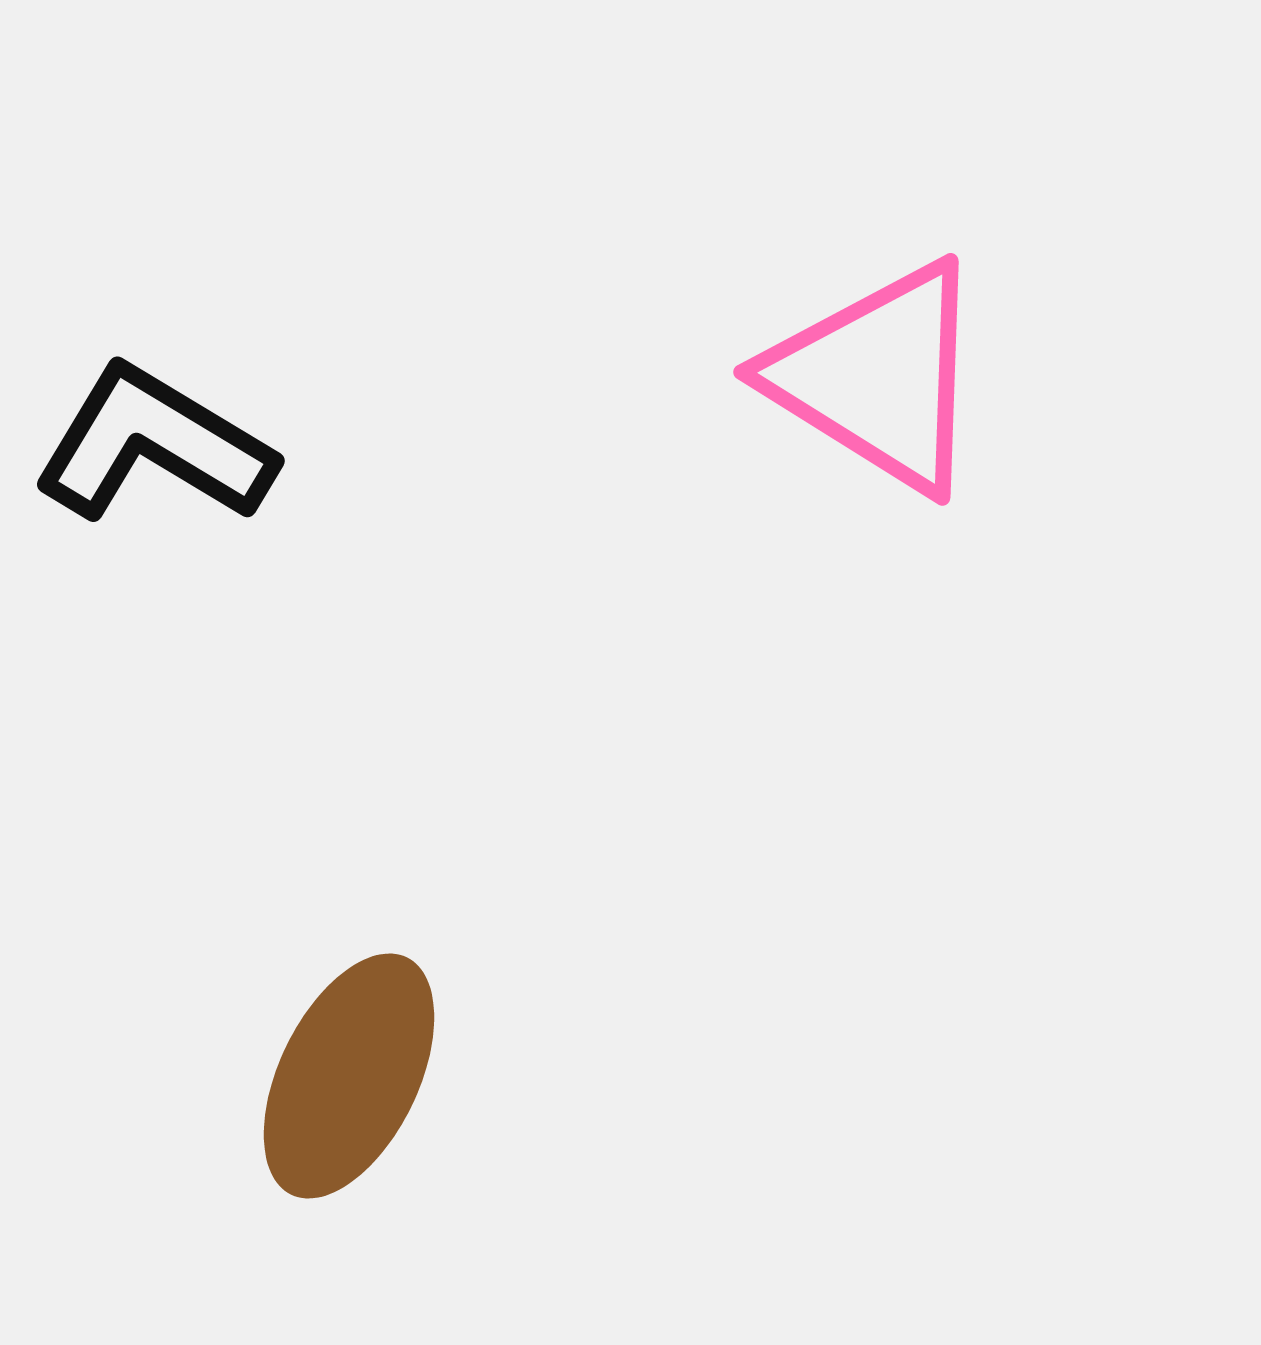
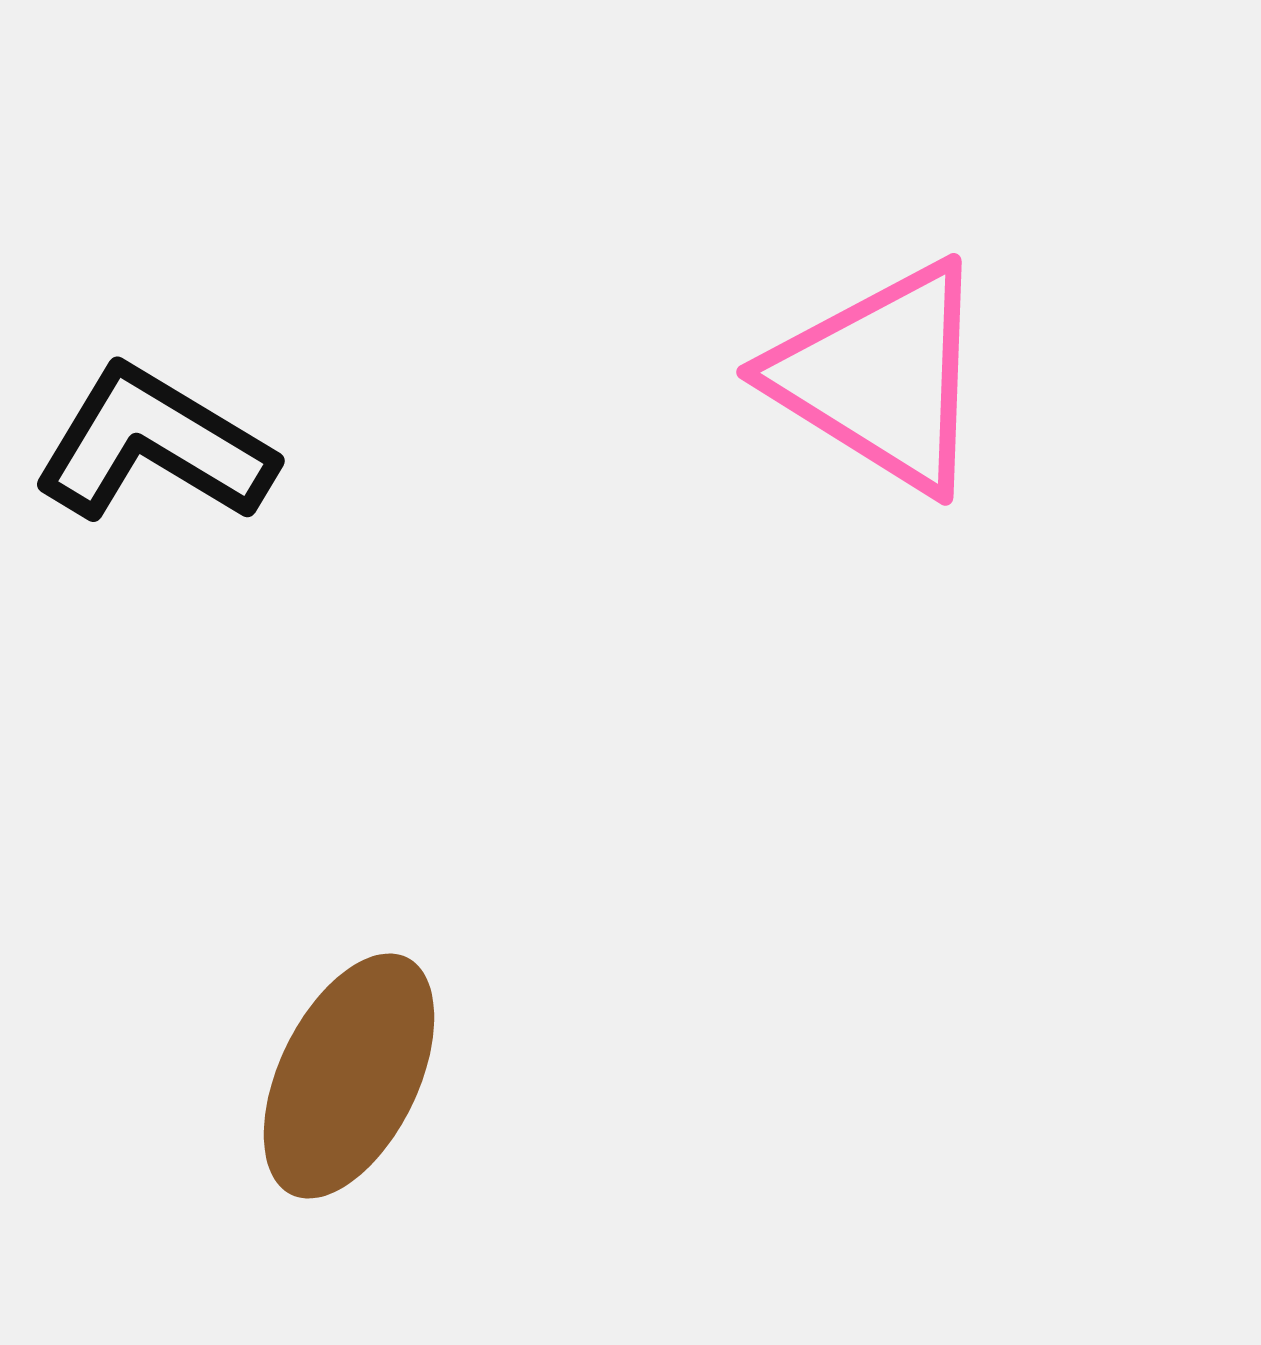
pink triangle: moved 3 px right
